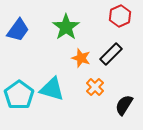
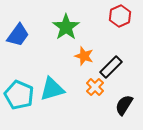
blue trapezoid: moved 5 px down
black rectangle: moved 13 px down
orange star: moved 3 px right, 2 px up
cyan triangle: rotated 32 degrees counterclockwise
cyan pentagon: rotated 12 degrees counterclockwise
